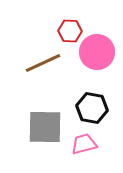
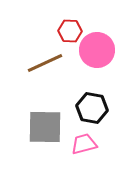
pink circle: moved 2 px up
brown line: moved 2 px right
